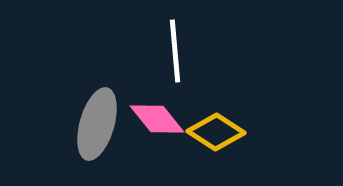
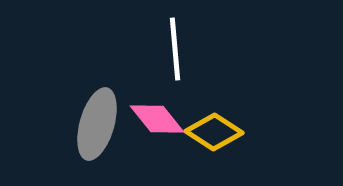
white line: moved 2 px up
yellow diamond: moved 2 px left
